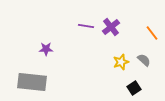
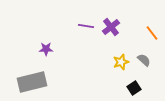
gray rectangle: rotated 20 degrees counterclockwise
